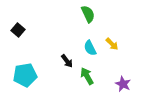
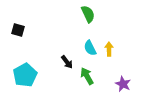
black square: rotated 24 degrees counterclockwise
yellow arrow: moved 3 px left, 5 px down; rotated 136 degrees counterclockwise
black arrow: moved 1 px down
cyan pentagon: rotated 20 degrees counterclockwise
